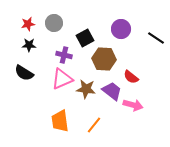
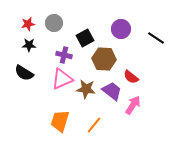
pink arrow: rotated 72 degrees counterclockwise
orange trapezoid: rotated 25 degrees clockwise
